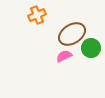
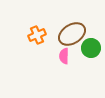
orange cross: moved 20 px down
pink semicircle: rotated 63 degrees counterclockwise
